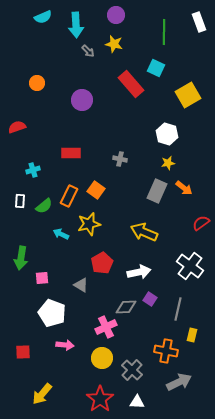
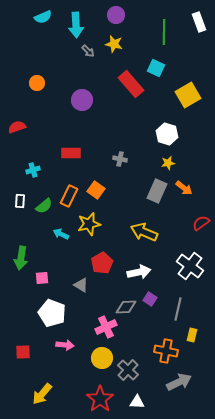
gray cross at (132, 370): moved 4 px left
